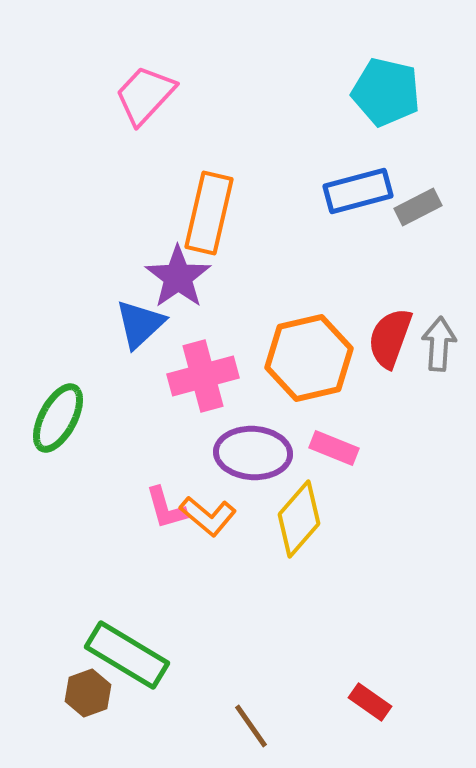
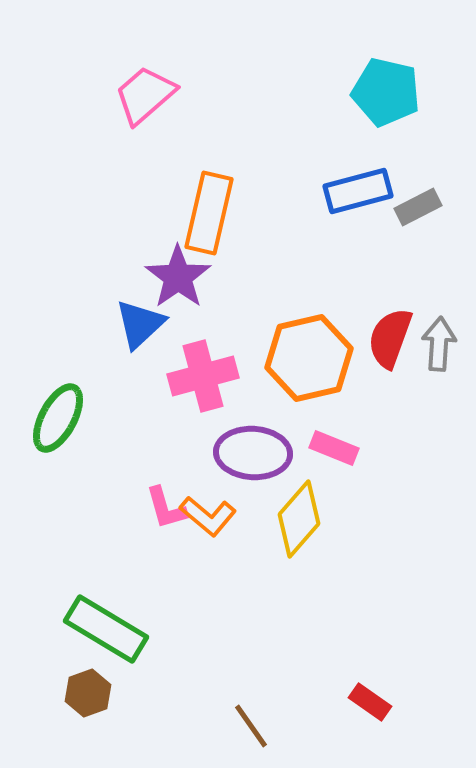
pink trapezoid: rotated 6 degrees clockwise
green rectangle: moved 21 px left, 26 px up
